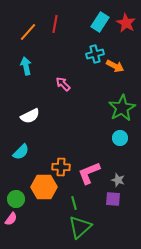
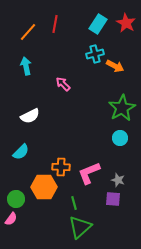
cyan rectangle: moved 2 px left, 2 px down
